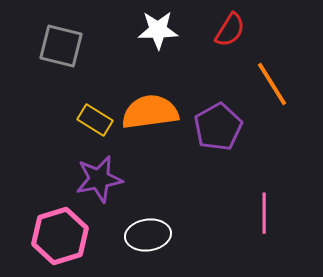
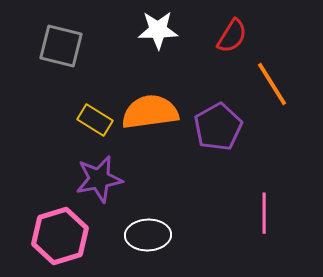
red semicircle: moved 2 px right, 6 px down
white ellipse: rotated 6 degrees clockwise
